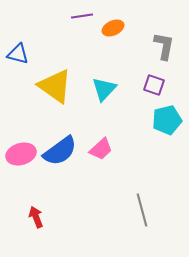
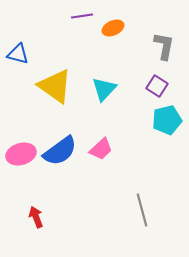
purple square: moved 3 px right, 1 px down; rotated 15 degrees clockwise
